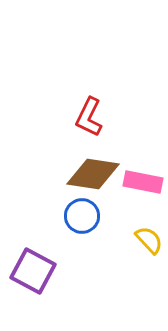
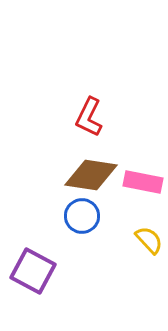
brown diamond: moved 2 px left, 1 px down
